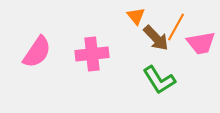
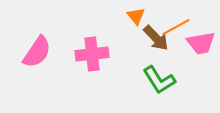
orange line: rotated 32 degrees clockwise
